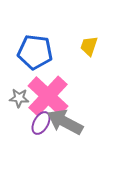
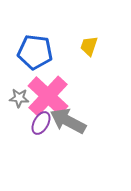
gray arrow: moved 3 px right, 1 px up
